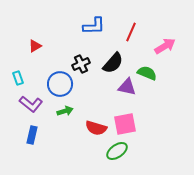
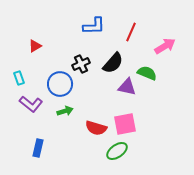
cyan rectangle: moved 1 px right
blue rectangle: moved 6 px right, 13 px down
